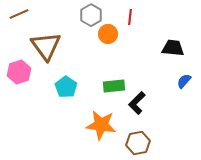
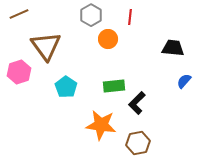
orange circle: moved 5 px down
